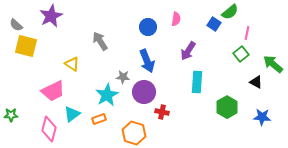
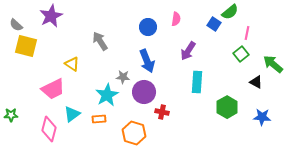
pink trapezoid: moved 2 px up
orange rectangle: rotated 16 degrees clockwise
